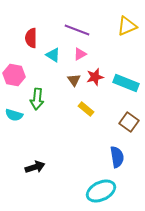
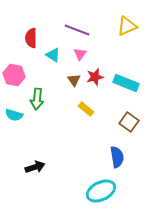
pink triangle: rotated 24 degrees counterclockwise
